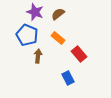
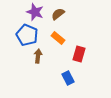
red rectangle: rotated 56 degrees clockwise
